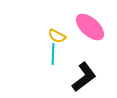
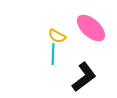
pink ellipse: moved 1 px right, 1 px down
